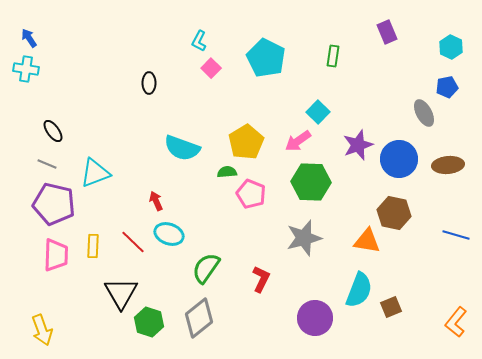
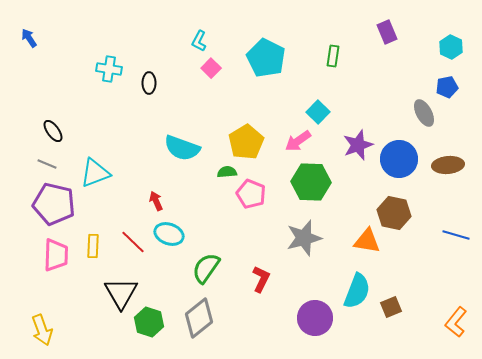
cyan cross at (26, 69): moved 83 px right
cyan semicircle at (359, 290): moved 2 px left, 1 px down
